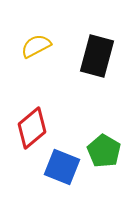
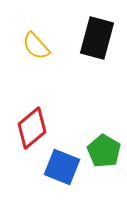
yellow semicircle: rotated 104 degrees counterclockwise
black rectangle: moved 18 px up
